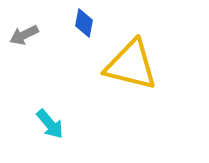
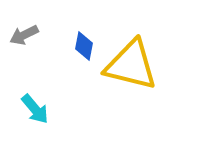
blue diamond: moved 23 px down
cyan arrow: moved 15 px left, 15 px up
